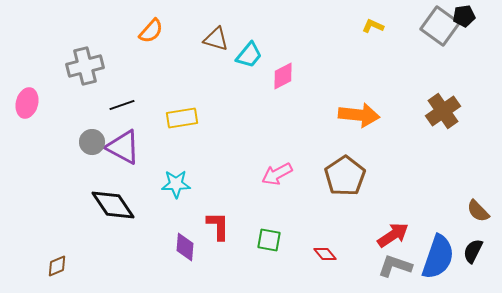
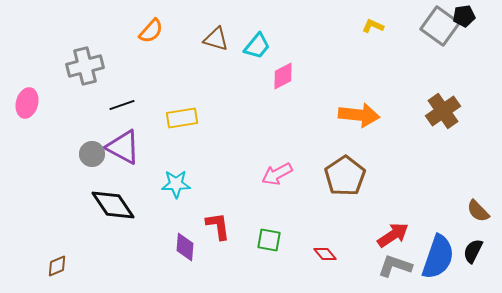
cyan trapezoid: moved 8 px right, 9 px up
gray circle: moved 12 px down
red L-shape: rotated 8 degrees counterclockwise
